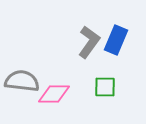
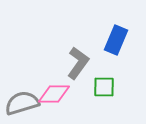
gray L-shape: moved 11 px left, 21 px down
gray semicircle: moved 22 px down; rotated 24 degrees counterclockwise
green square: moved 1 px left
